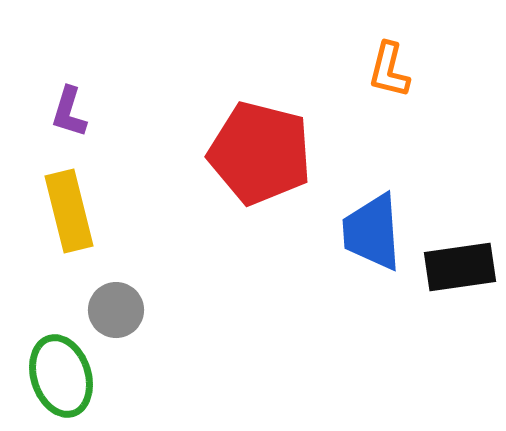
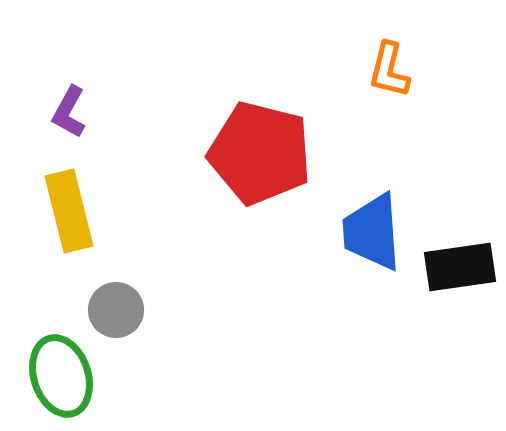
purple L-shape: rotated 12 degrees clockwise
